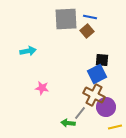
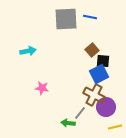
brown square: moved 5 px right, 19 px down
black square: moved 1 px right, 1 px down
blue square: moved 2 px right
